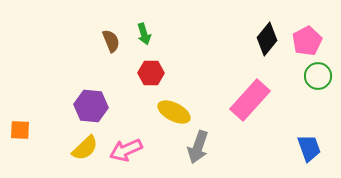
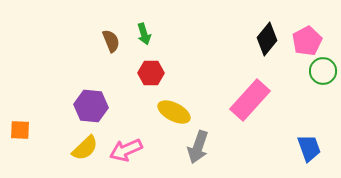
green circle: moved 5 px right, 5 px up
